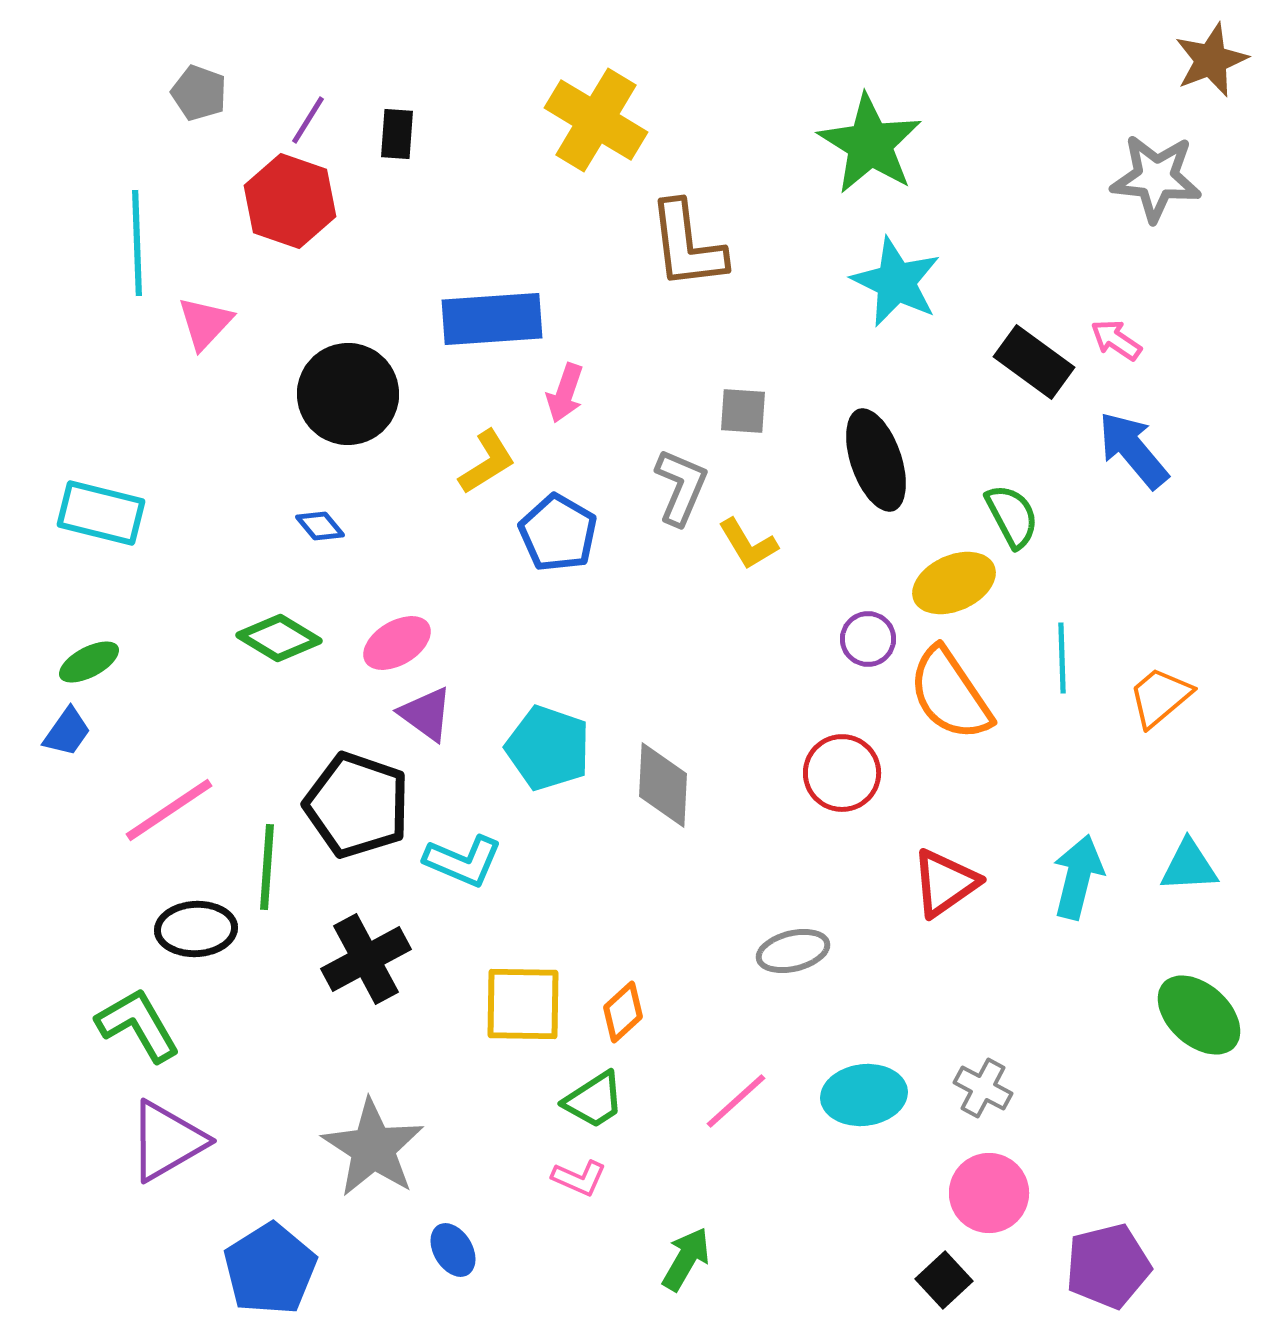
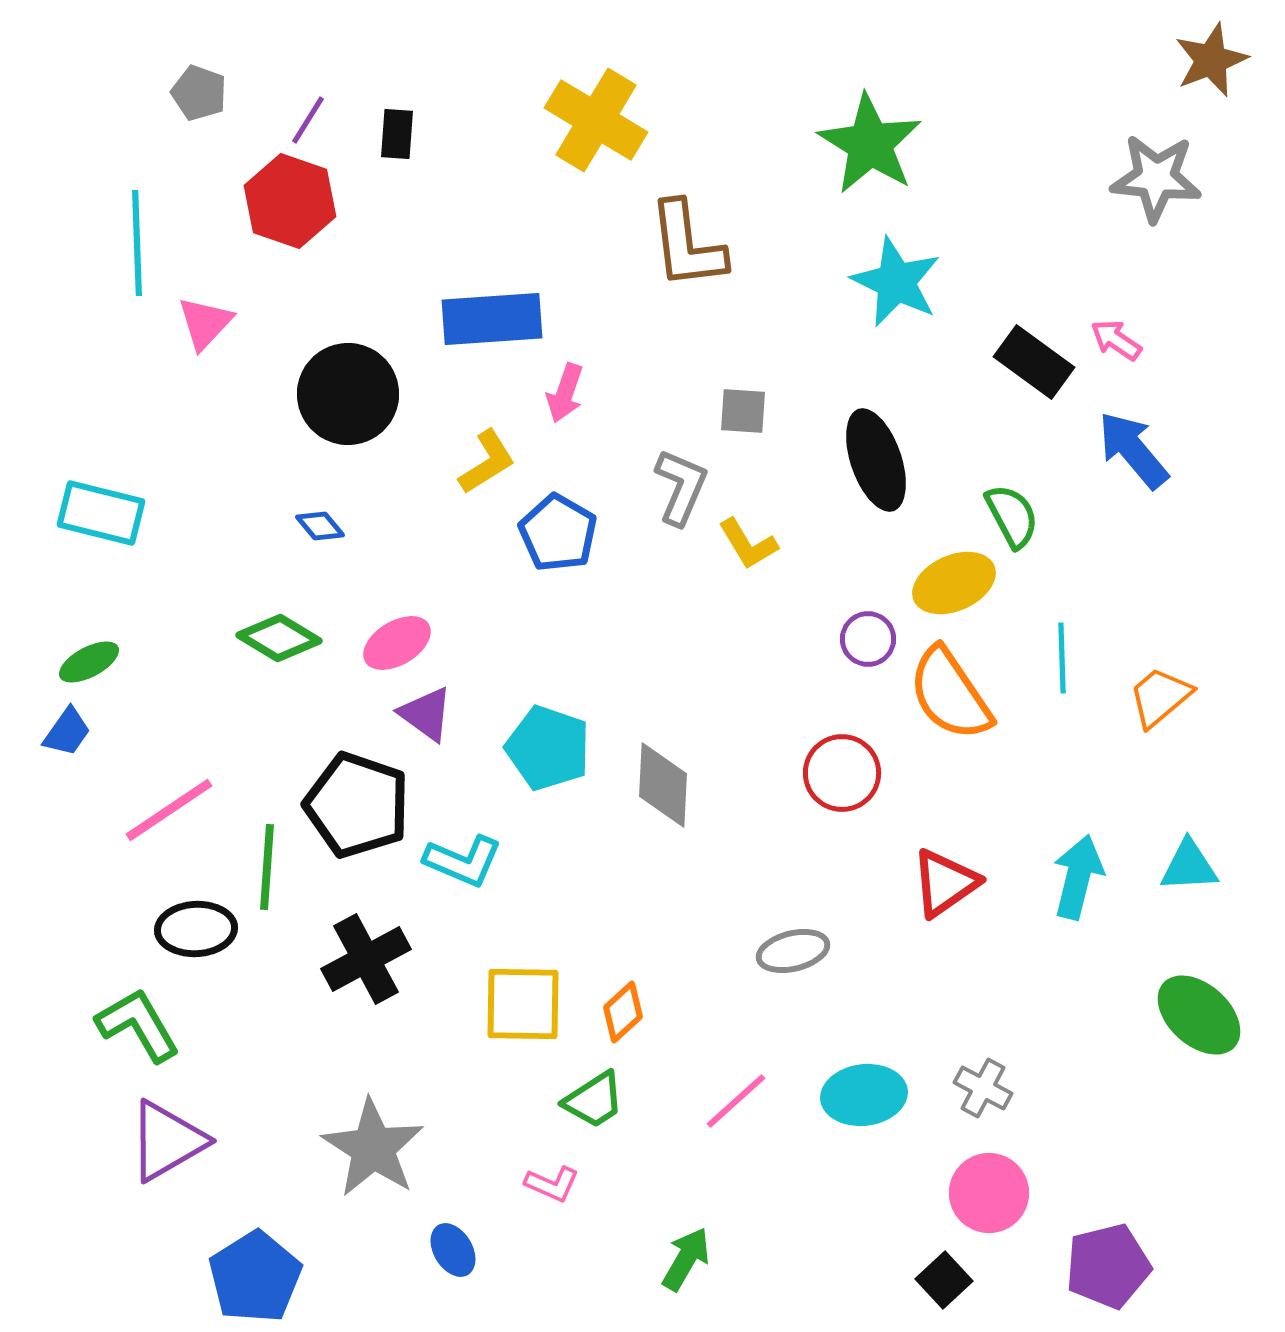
pink L-shape at (579, 1178): moved 27 px left, 6 px down
blue pentagon at (270, 1269): moved 15 px left, 8 px down
